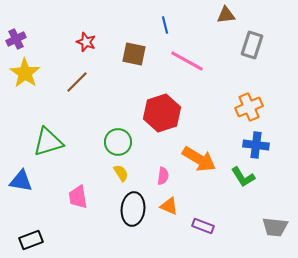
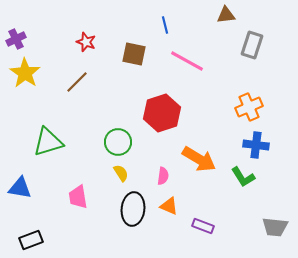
blue triangle: moved 1 px left, 7 px down
